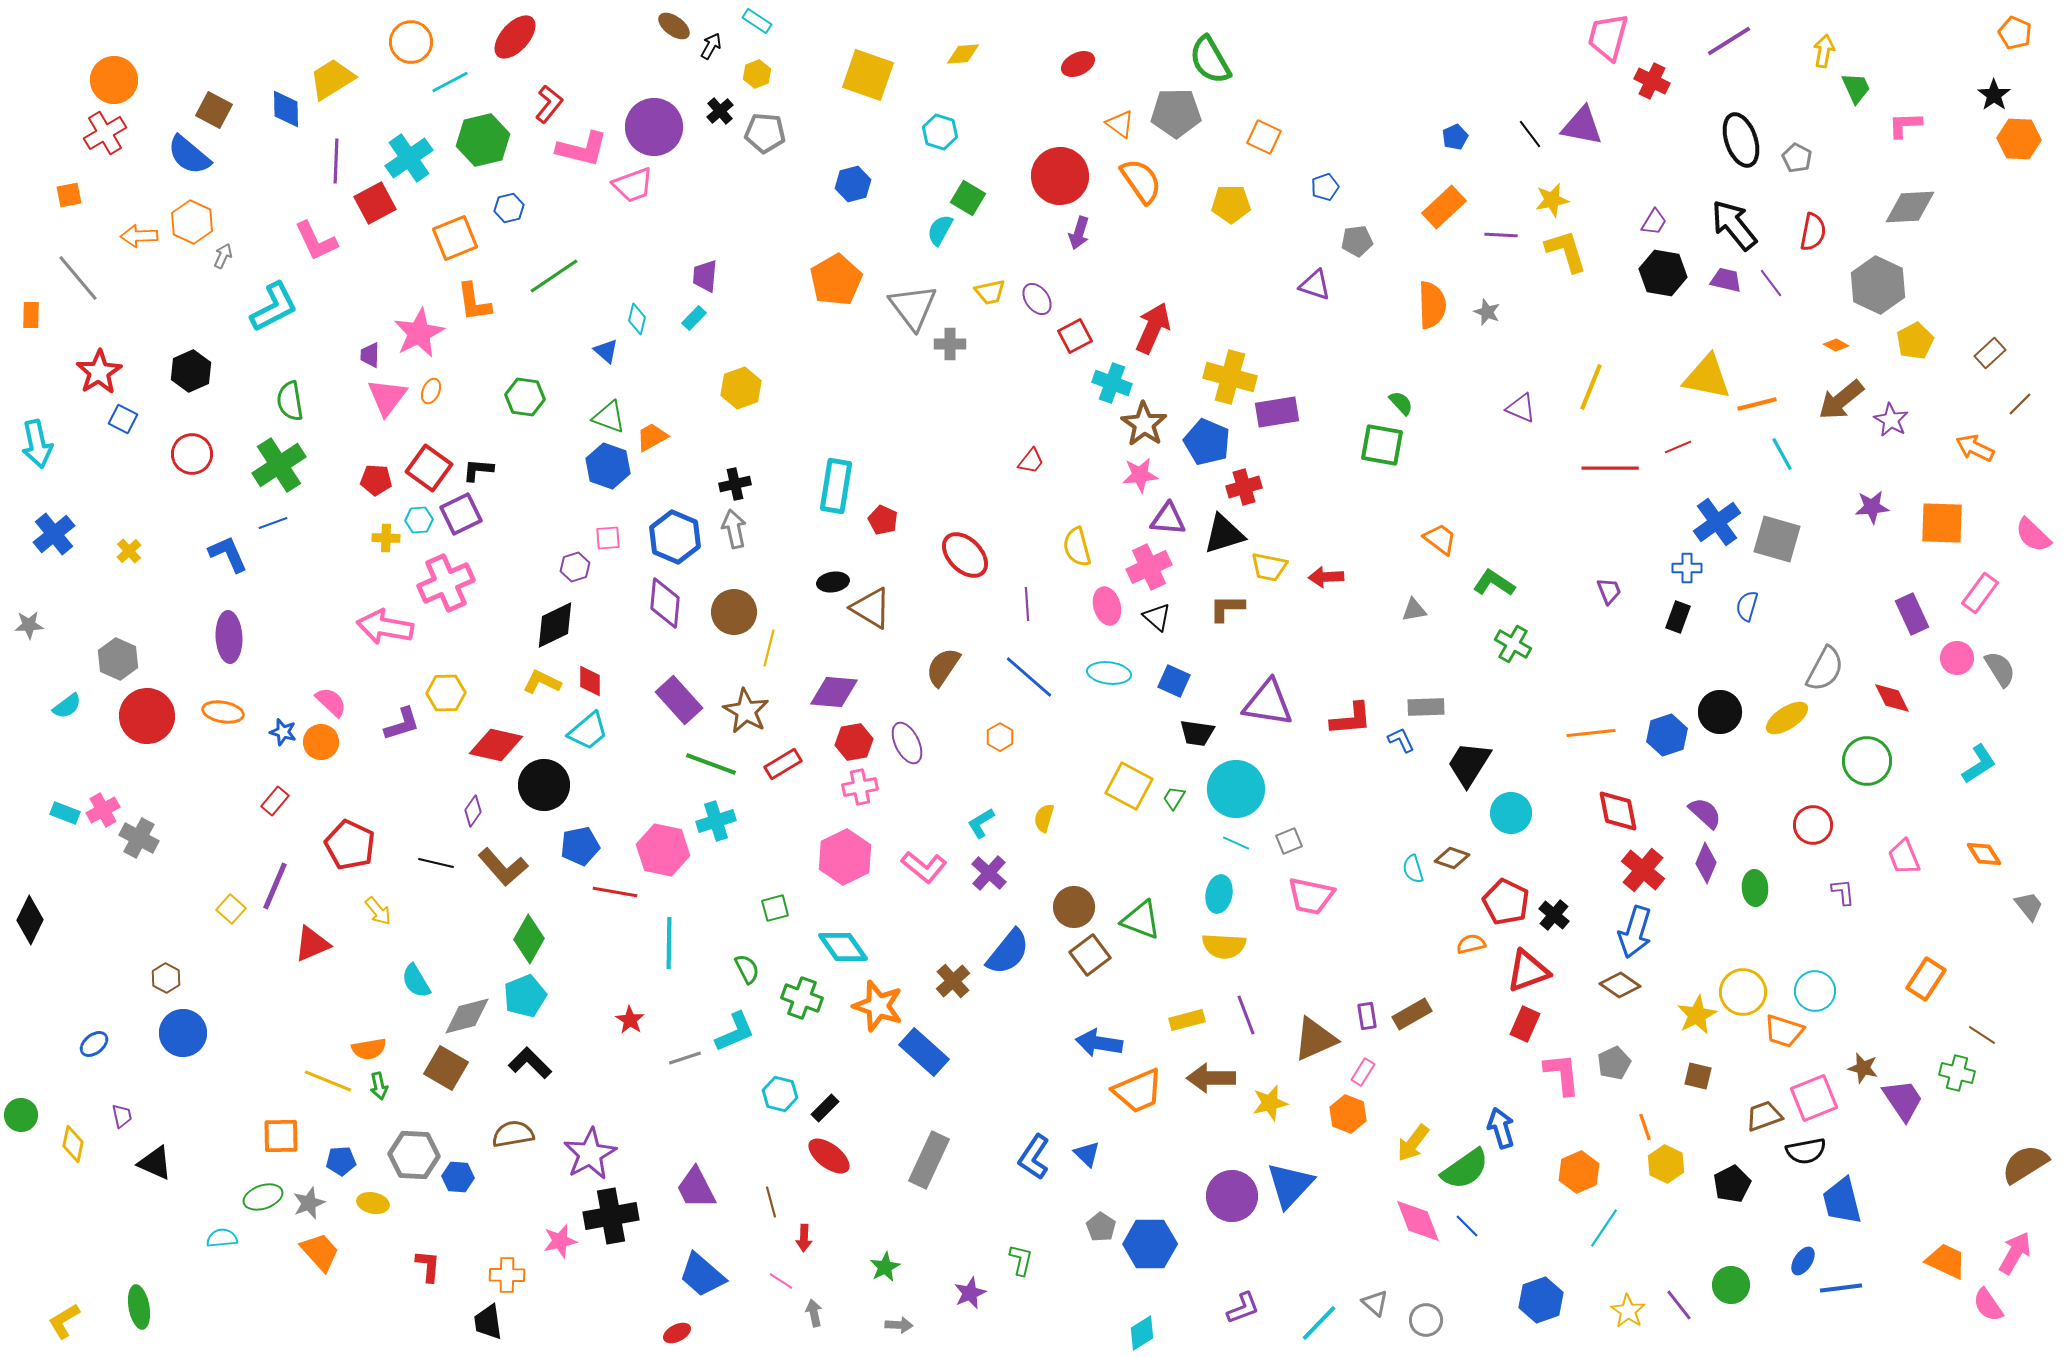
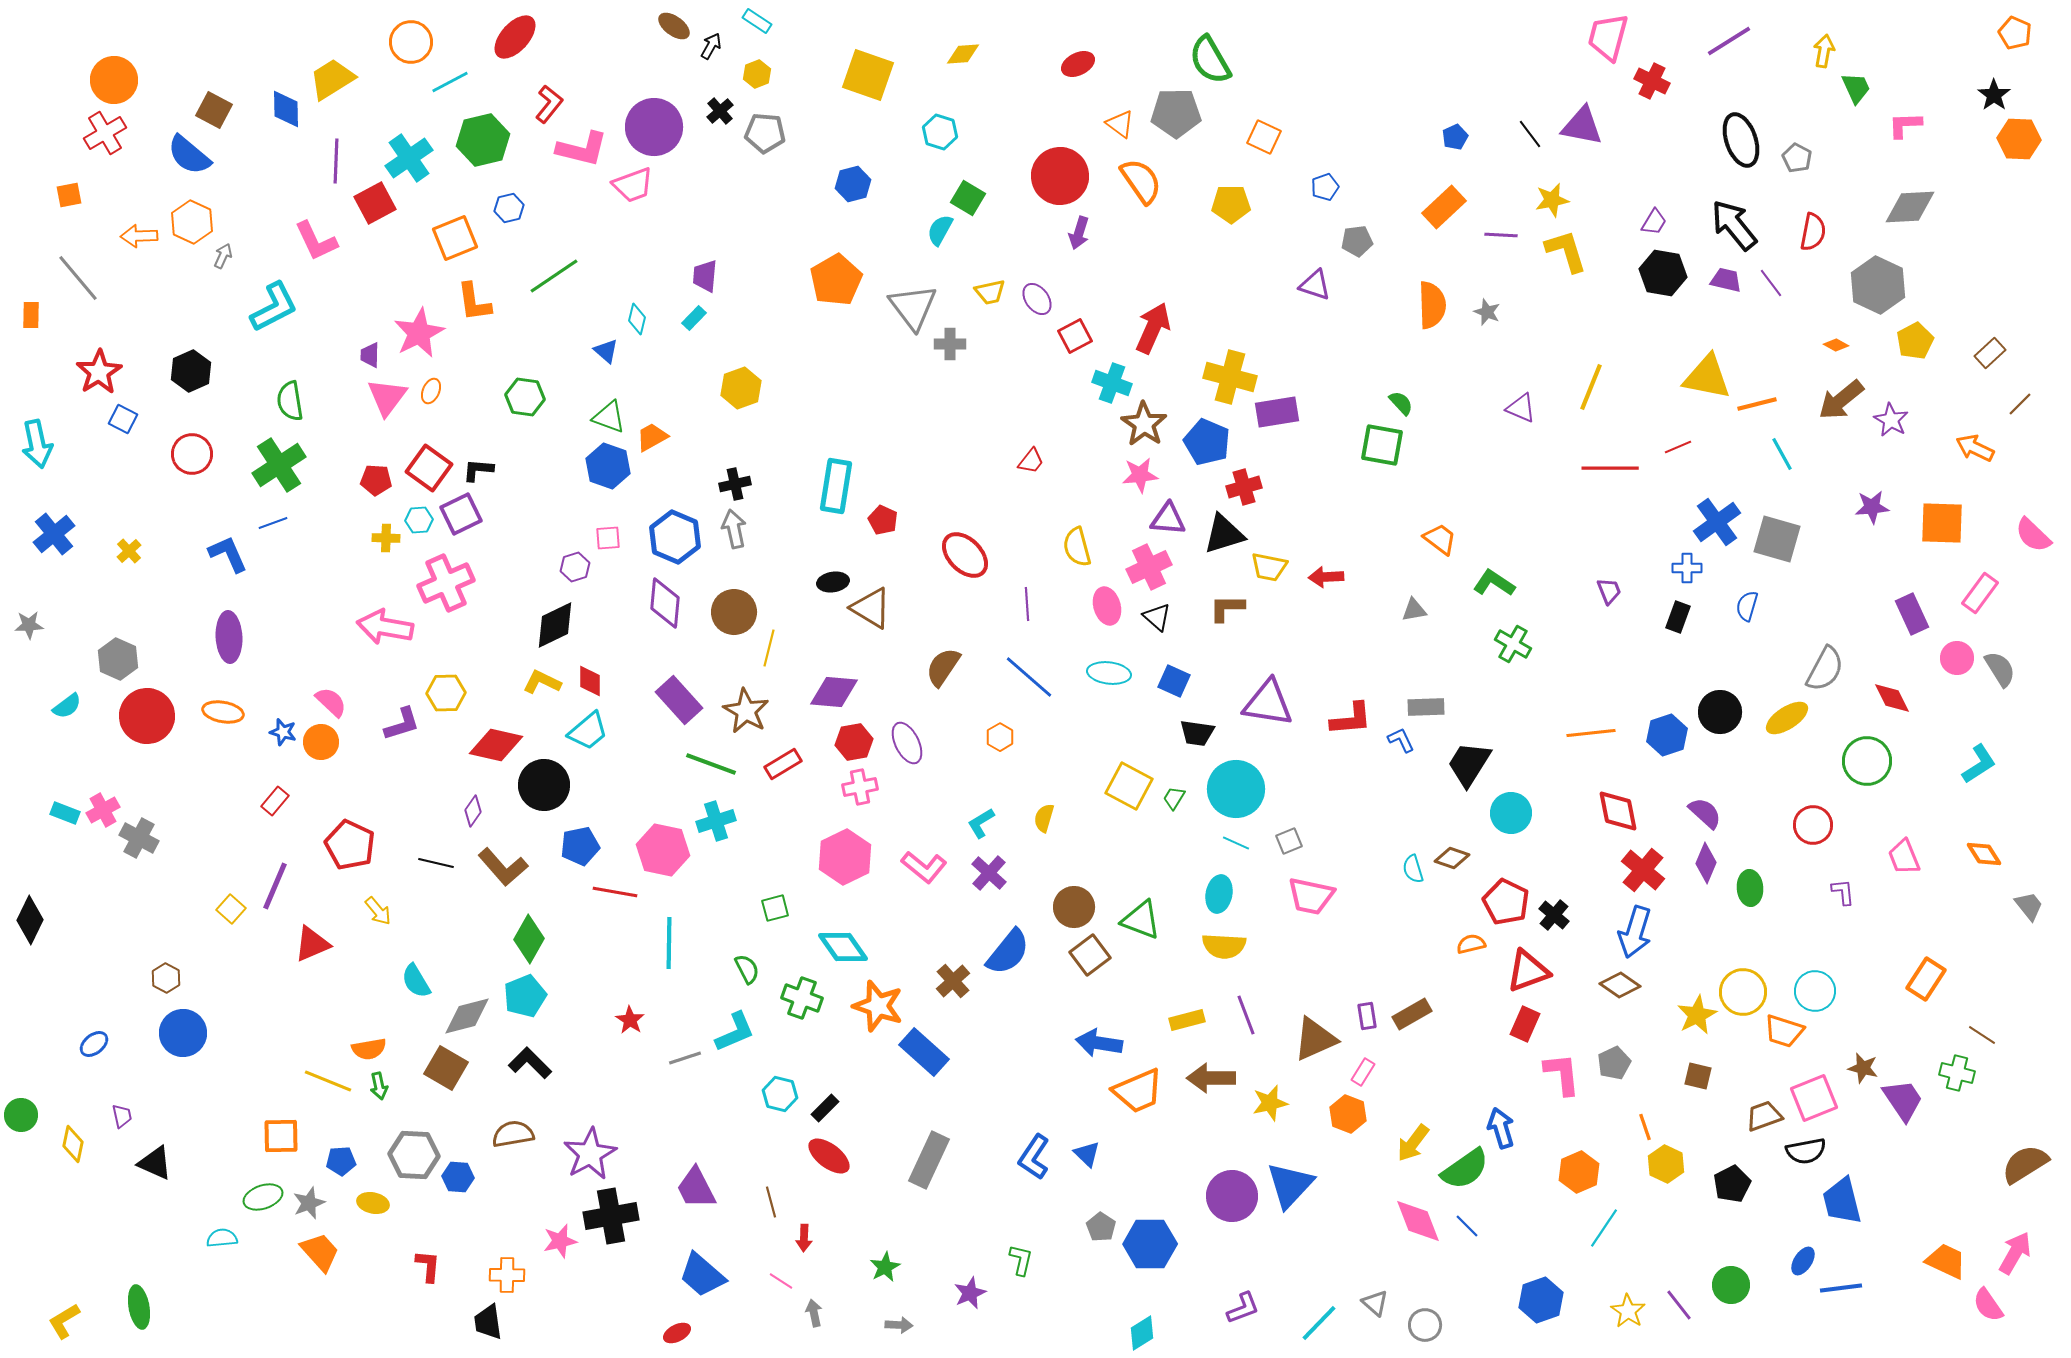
green ellipse at (1755, 888): moved 5 px left
gray circle at (1426, 1320): moved 1 px left, 5 px down
